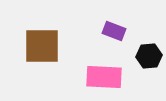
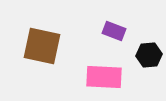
brown square: rotated 12 degrees clockwise
black hexagon: moved 1 px up
